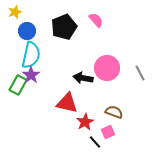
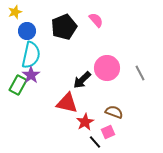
black arrow: moved 1 px left, 2 px down; rotated 54 degrees counterclockwise
